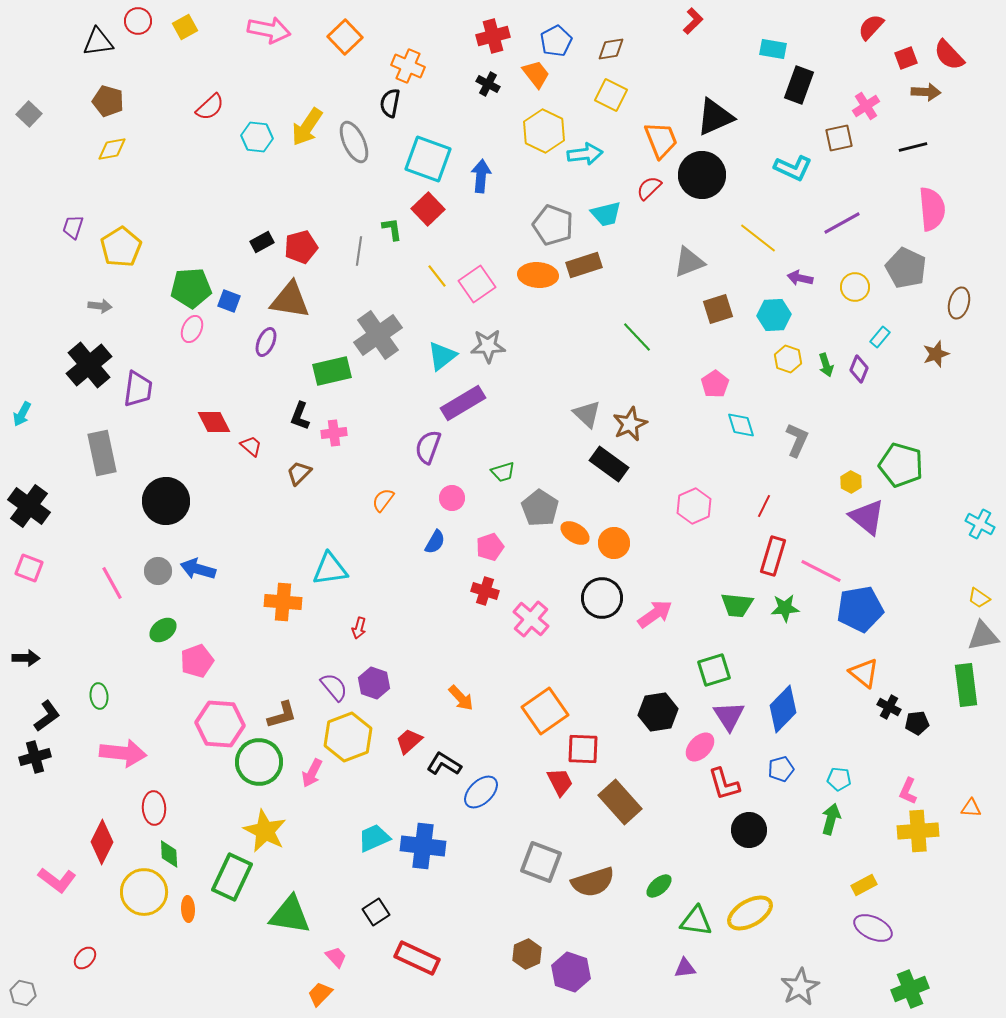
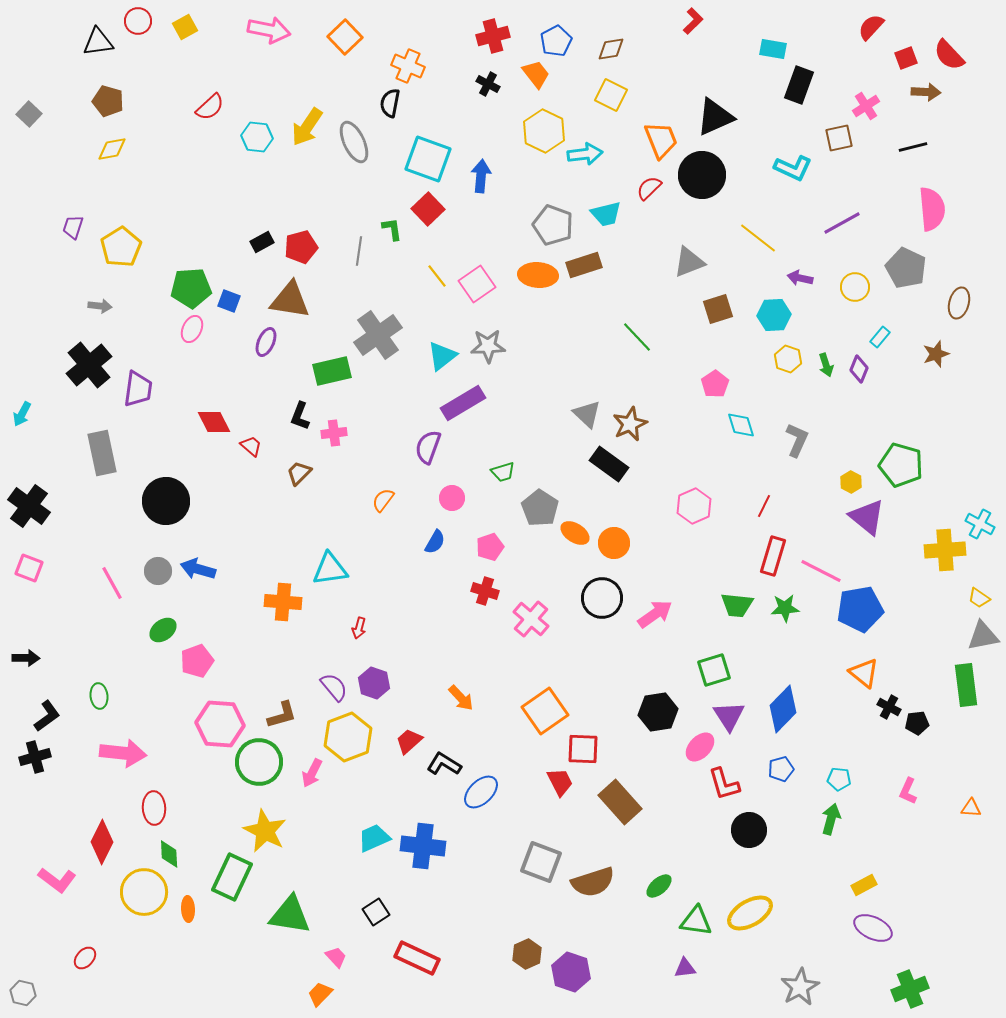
yellow cross at (918, 831): moved 27 px right, 281 px up
